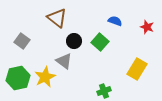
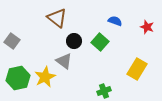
gray square: moved 10 px left
